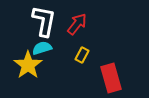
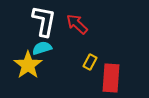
red arrow: rotated 85 degrees counterclockwise
yellow rectangle: moved 8 px right, 7 px down
red rectangle: rotated 20 degrees clockwise
